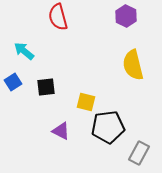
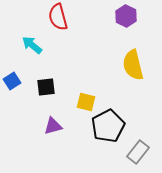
cyan arrow: moved 8 px right, 6 px up
blue square: moved 1 px left, 1 px up
black pentagon: moved 1 px up; rotated 20 degrees counterclockwise
purple triangle: moved 8 px left, 5 px up; rotated 42 degrees counterclockwise
gray rectangle: moved 1 px left, 1 px up; rotated 10 degrees clockwise
